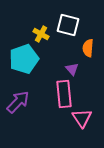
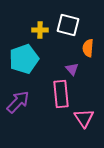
yellow cross: moved 1 px left, 4 px up; rotated 28 degrees counterclockwise
pink rectangle: moved 3 px left
pink triangle: moved 2 px right
